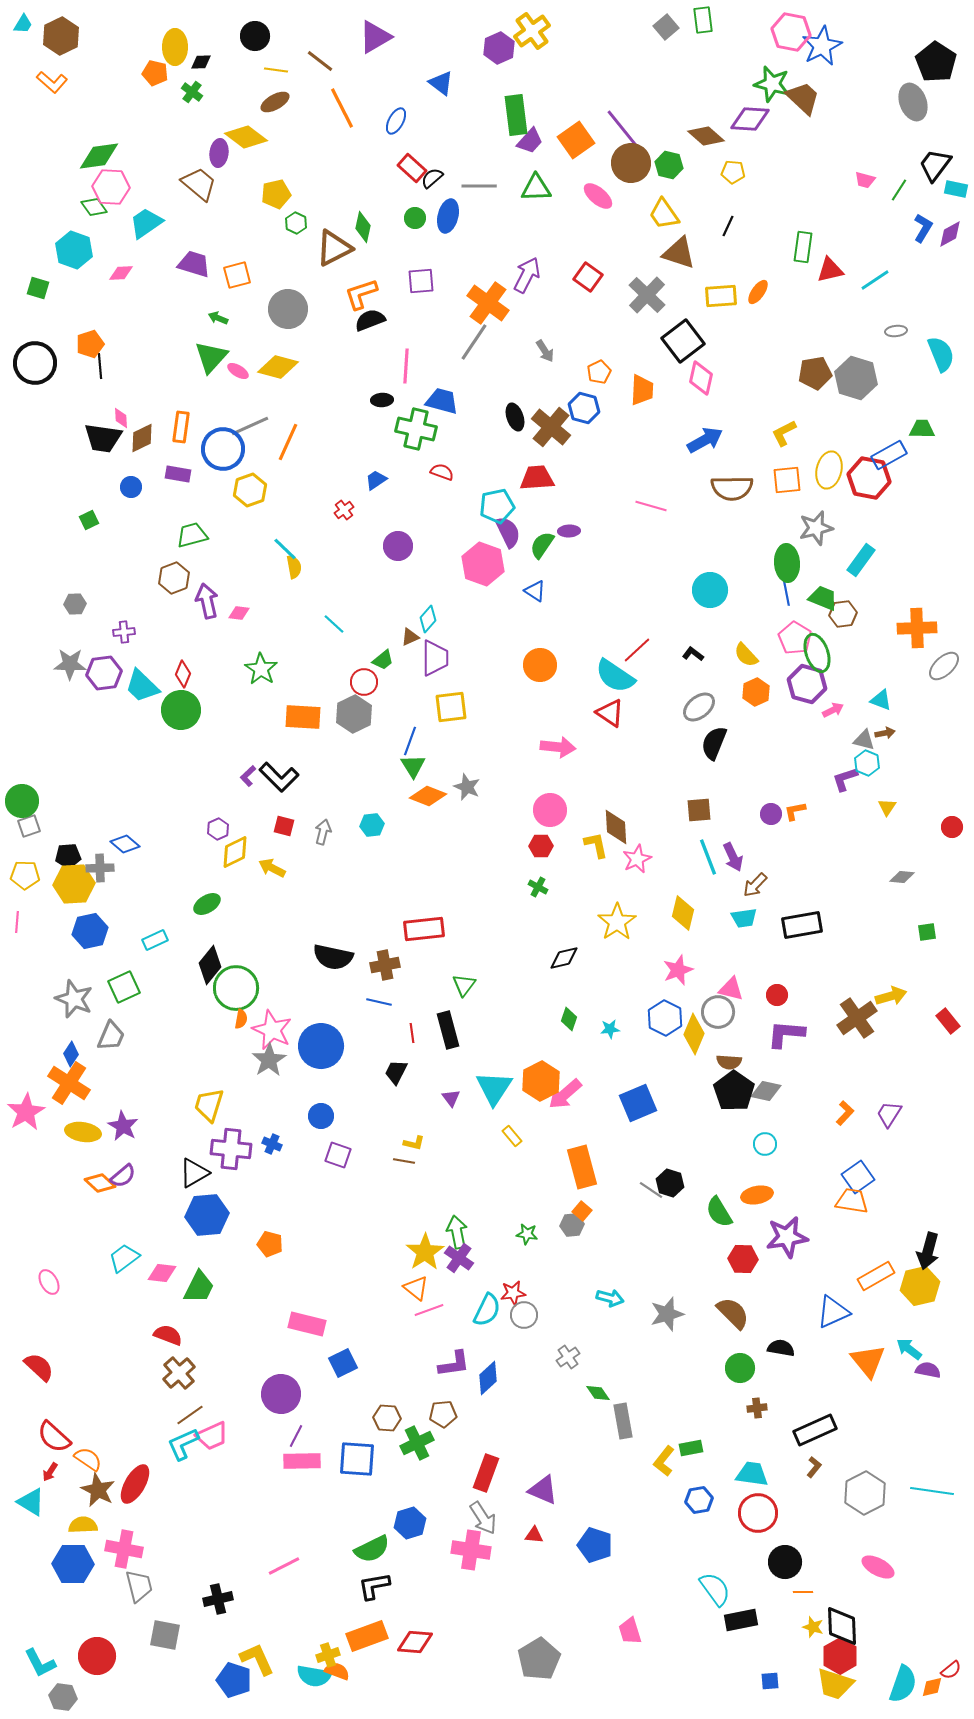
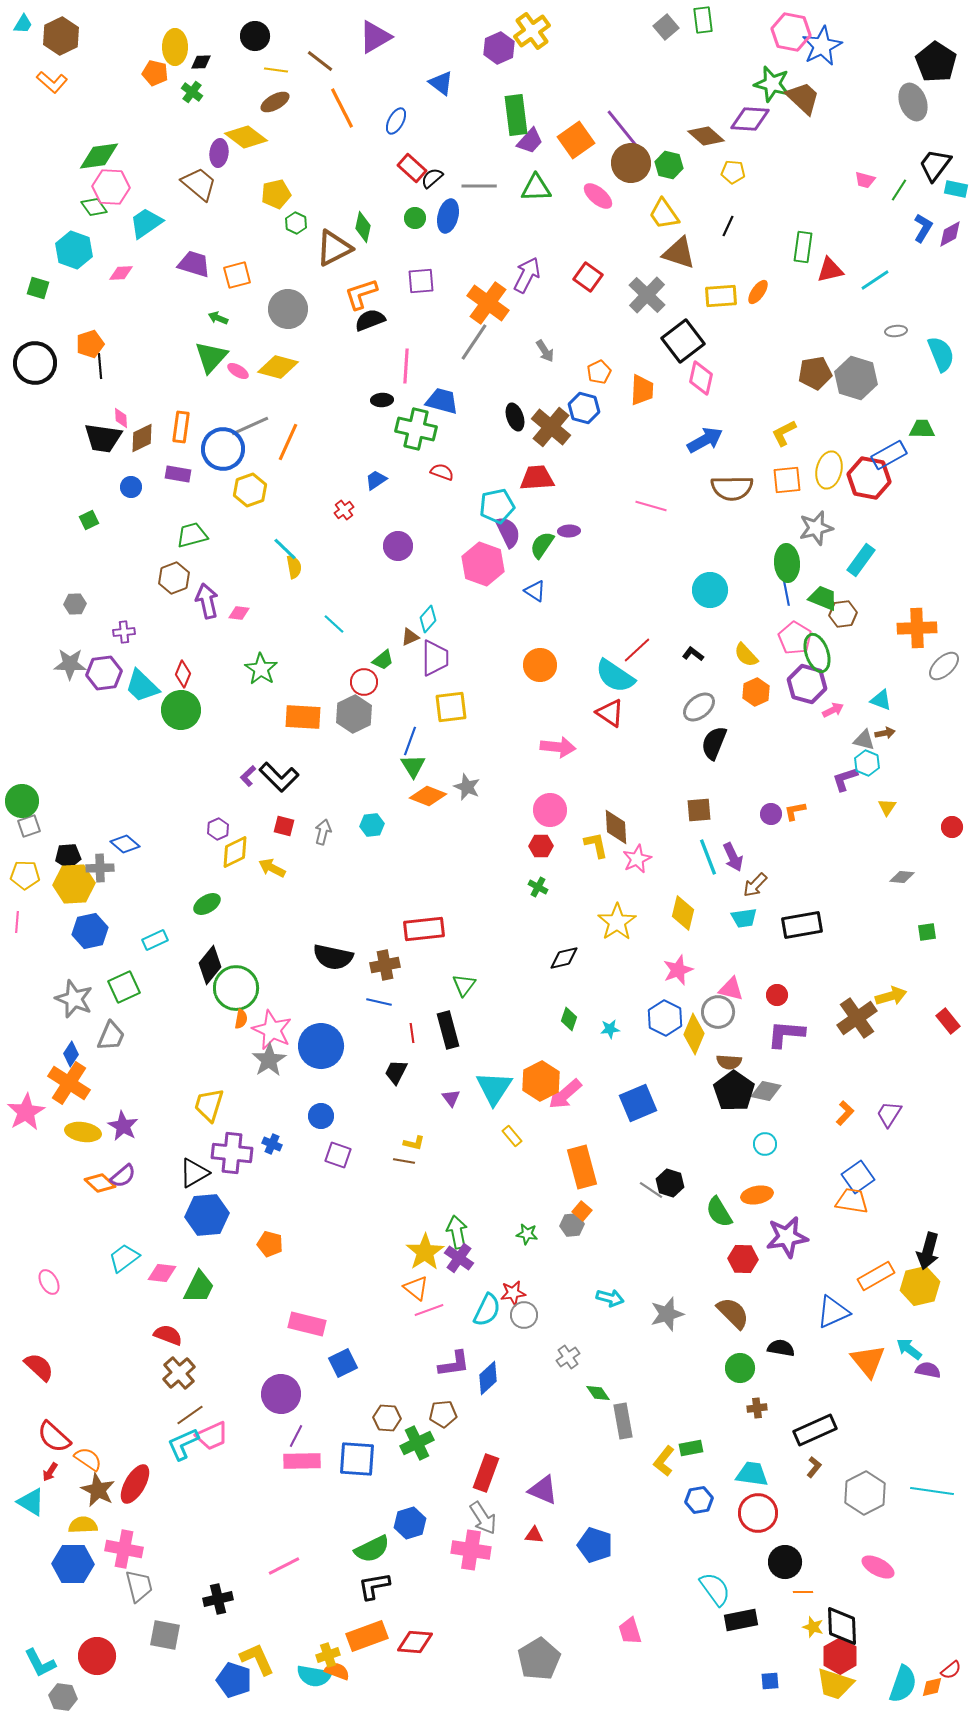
purple cross at (231, 1149): moved 1 px right, 4 px down
